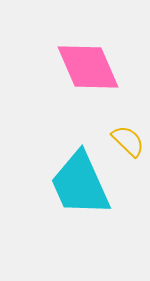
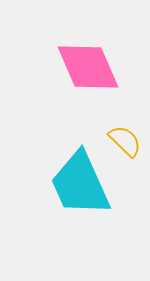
yellow semicircle: moved 3 px left
